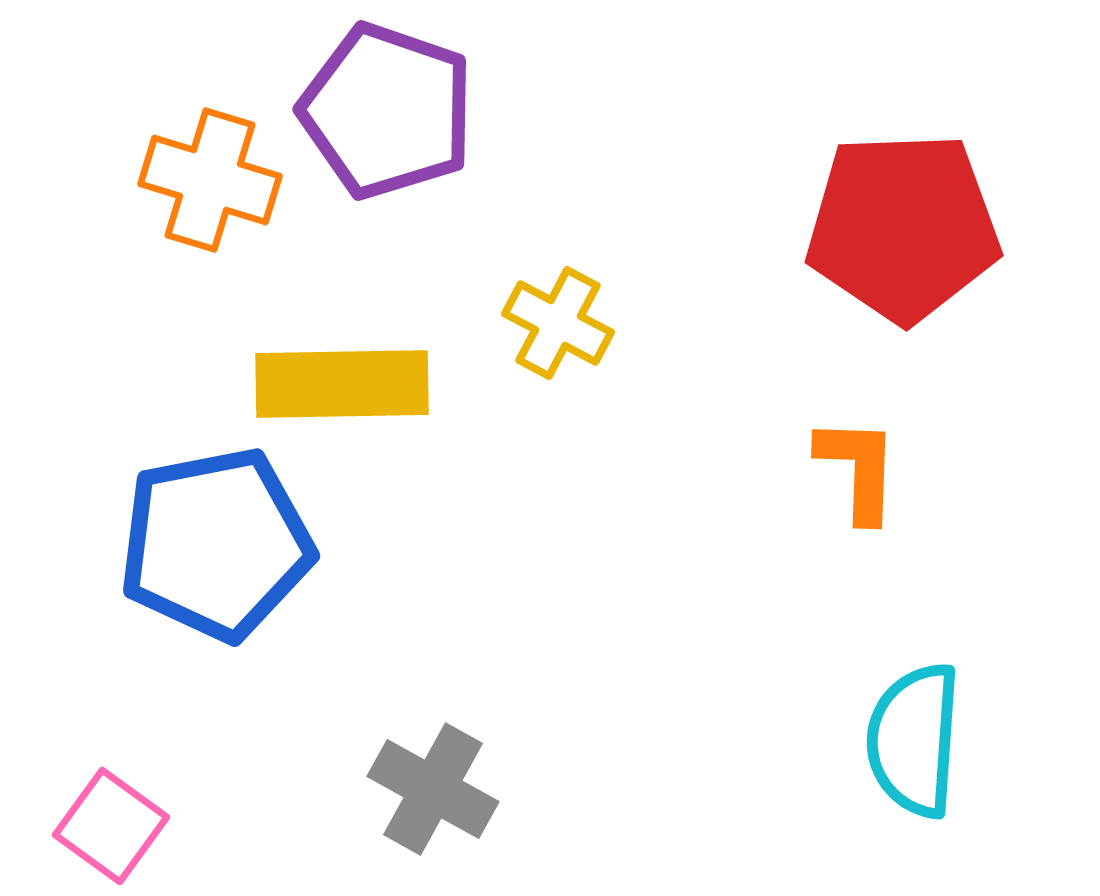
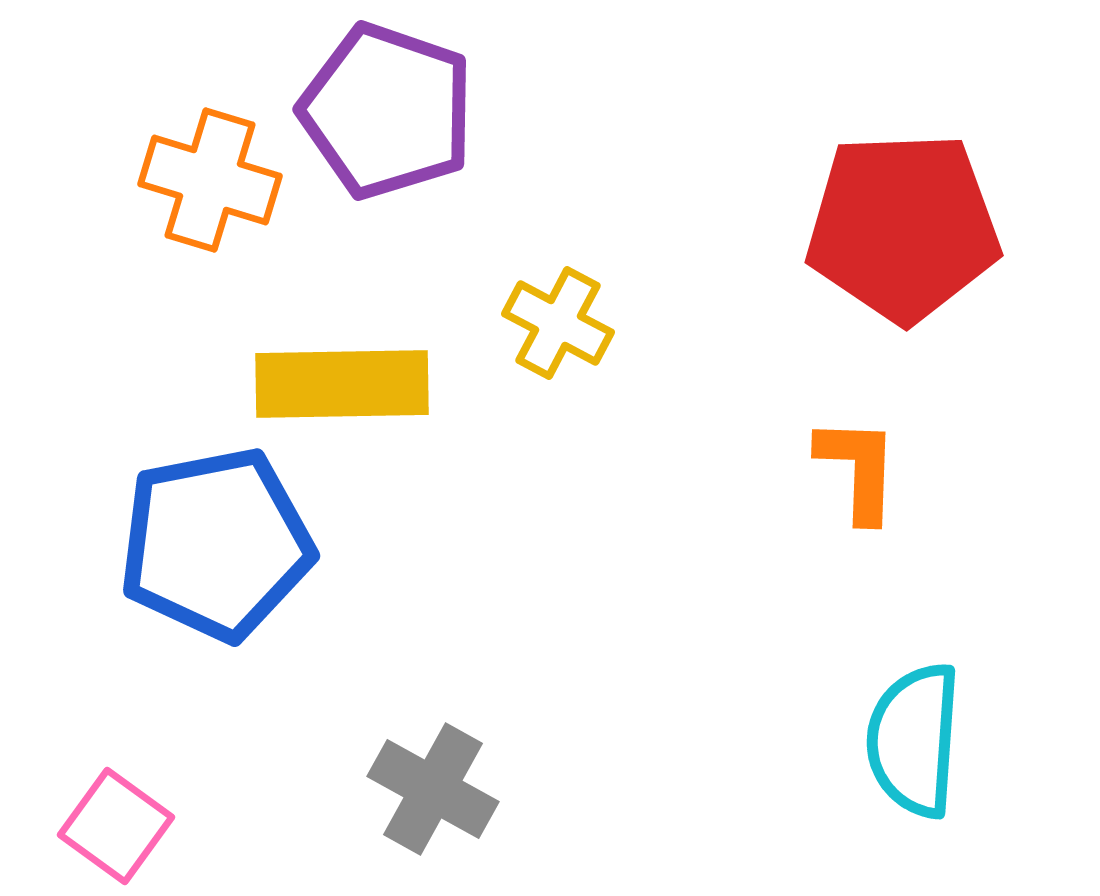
pink square: moved 5 px right
